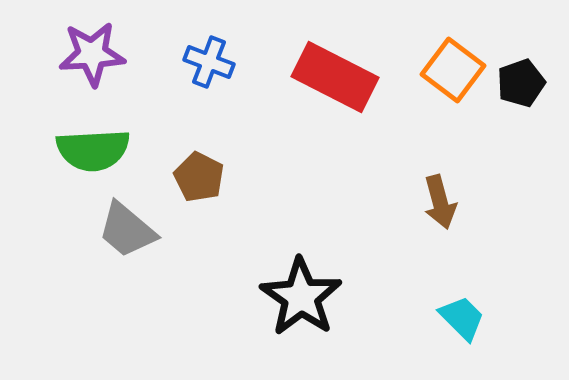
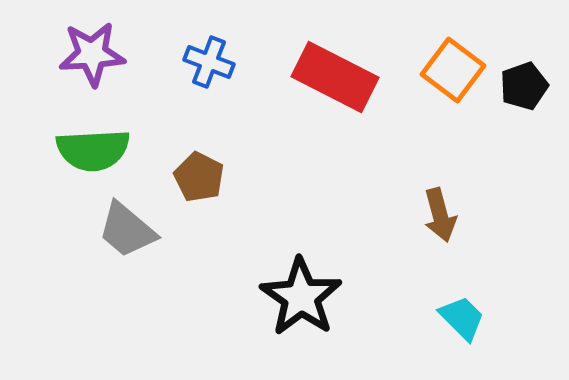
black pentagon: moved 3 px right, 3 px down
brown arrow: moved 13 px down
